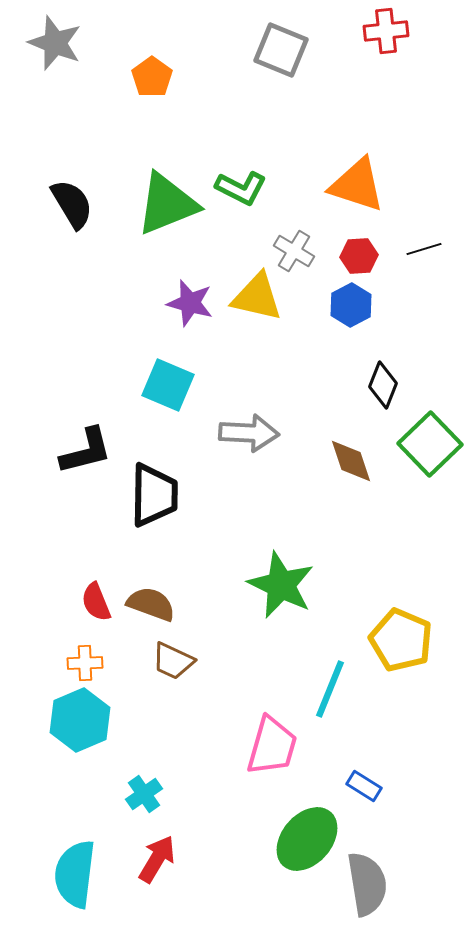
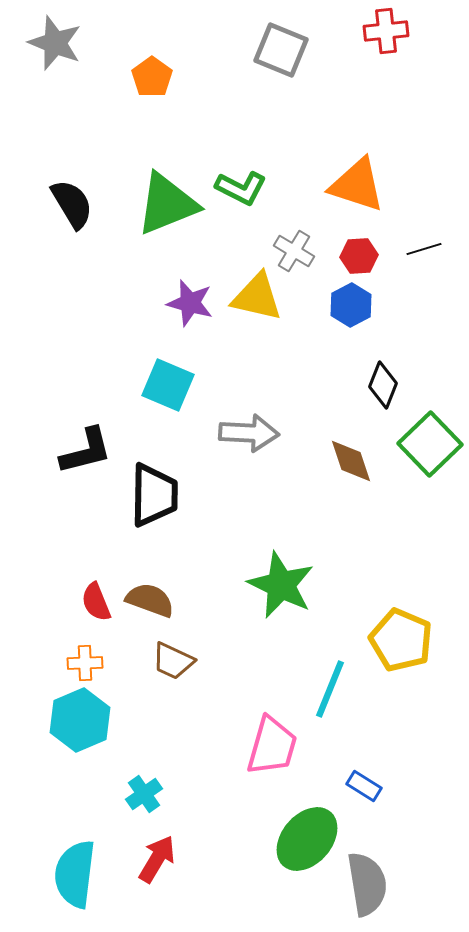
brown semicircle: moved 1 px left, 4 px up
